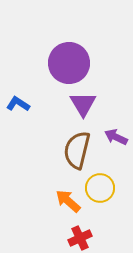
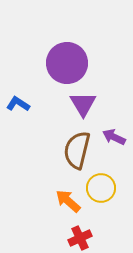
purple circle: moved 2 px left
purple arrow: moved 2 px left
yellow circle: moved 1 px right
